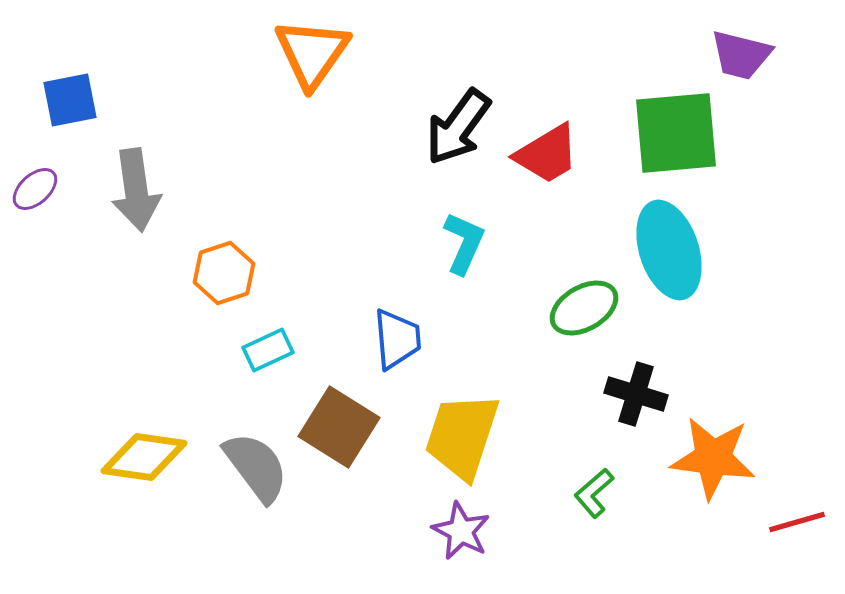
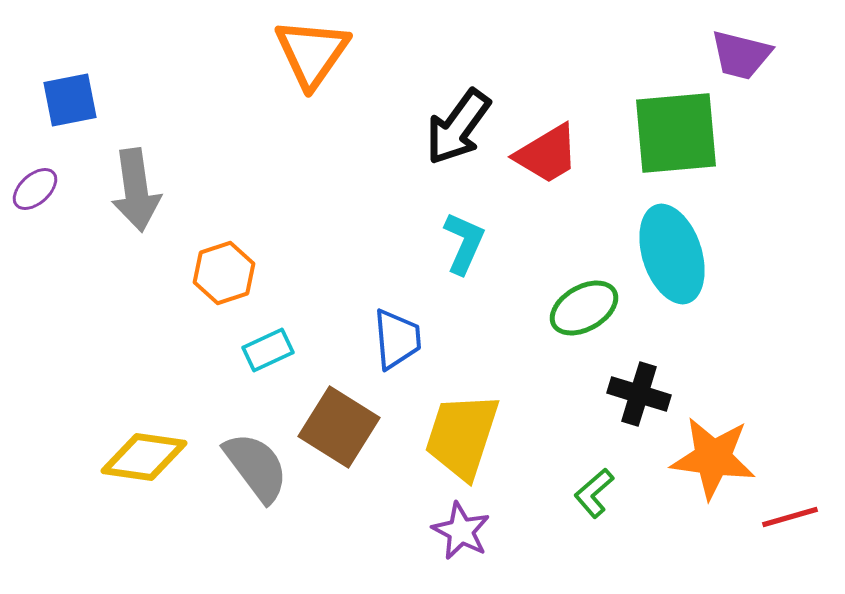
cyan ellipse: moved 3 px right, 4 px down
black cross: moved 3 px right
red line: moved 7 px left, 5 px up
